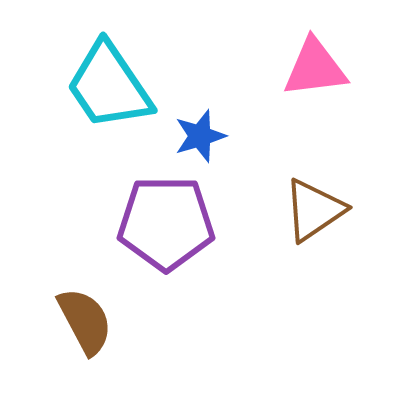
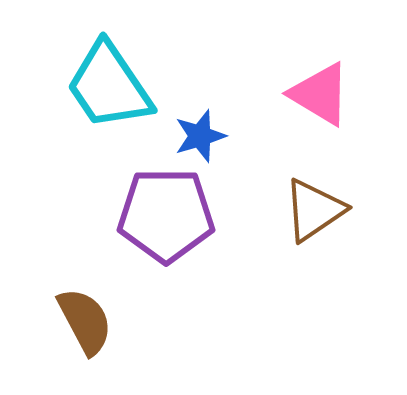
pink triangle: moved 5 px right, 26 px down; rotated 38 degrees clockwise
purple pentagon: moved 8 px up
